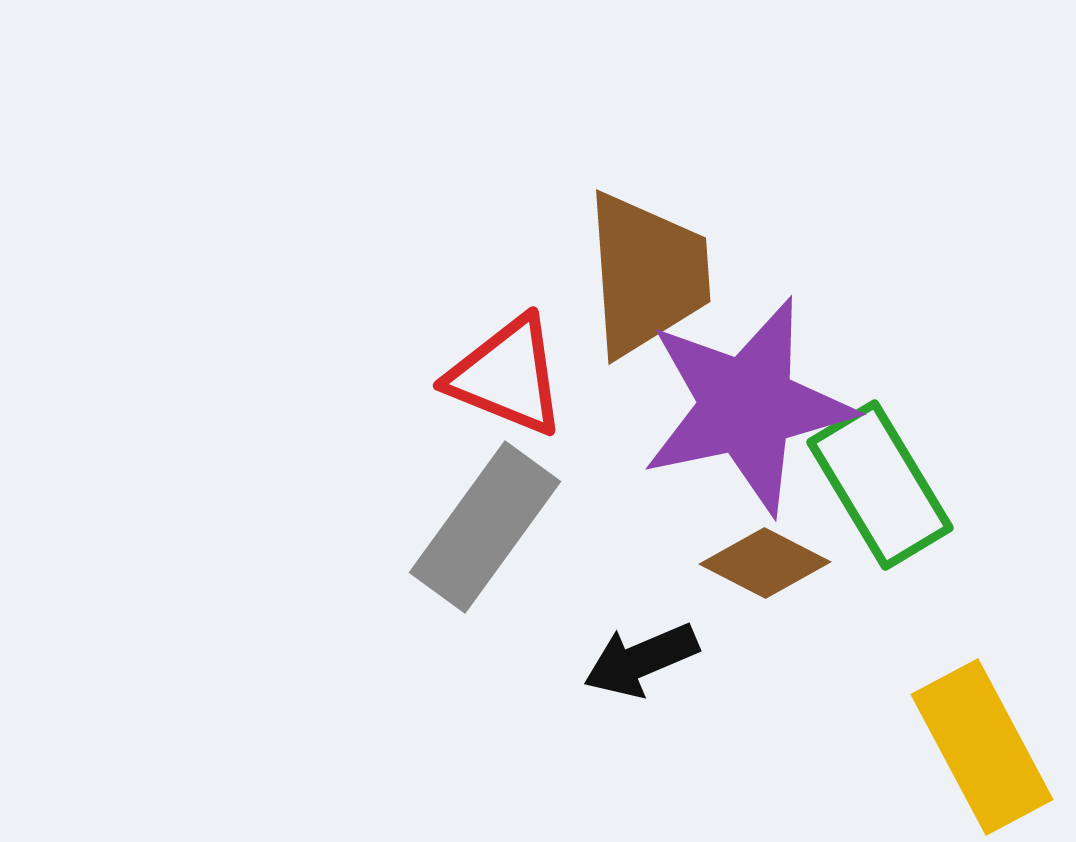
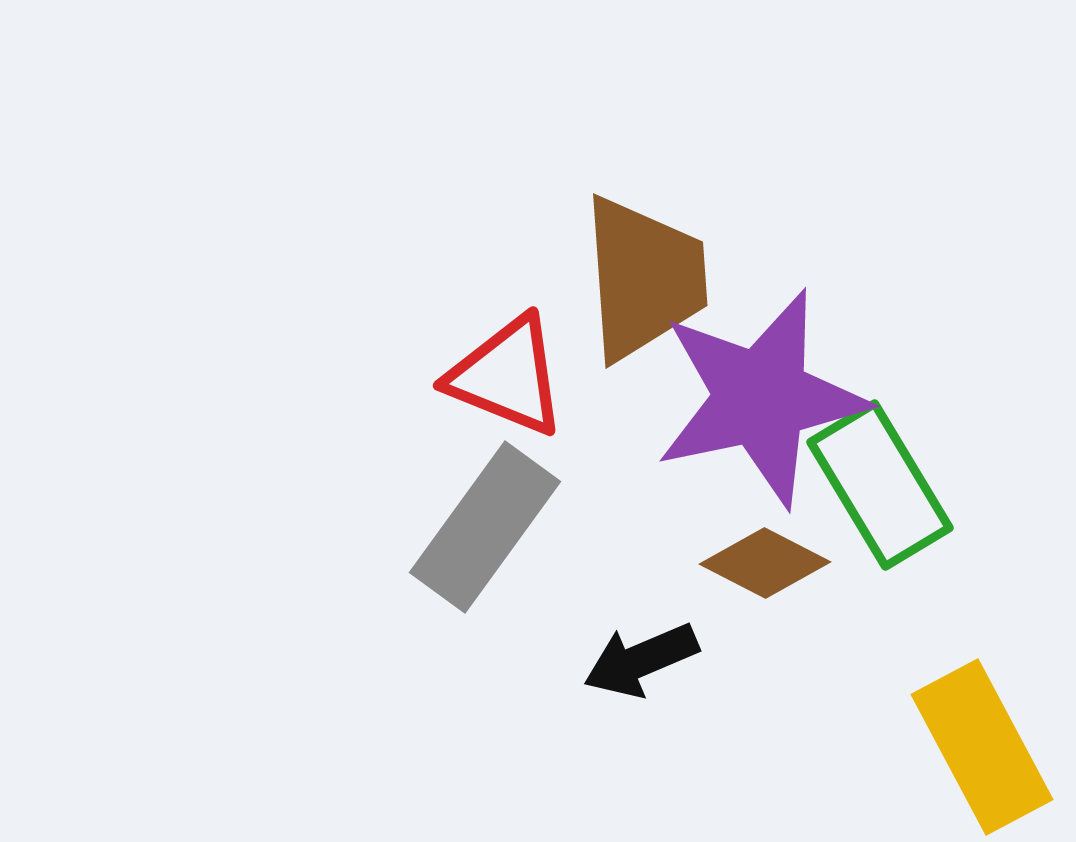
brown trapezoid: moved 3 px left, 4 px down
purple star: moved 14 px right, 8 px up
